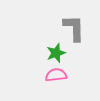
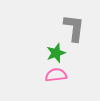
gray L-shape: rotated 8 degrees clockwise
